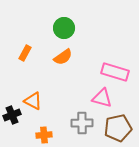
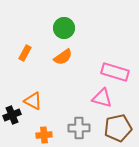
gray cross: moved 3 px left, 5 px down
